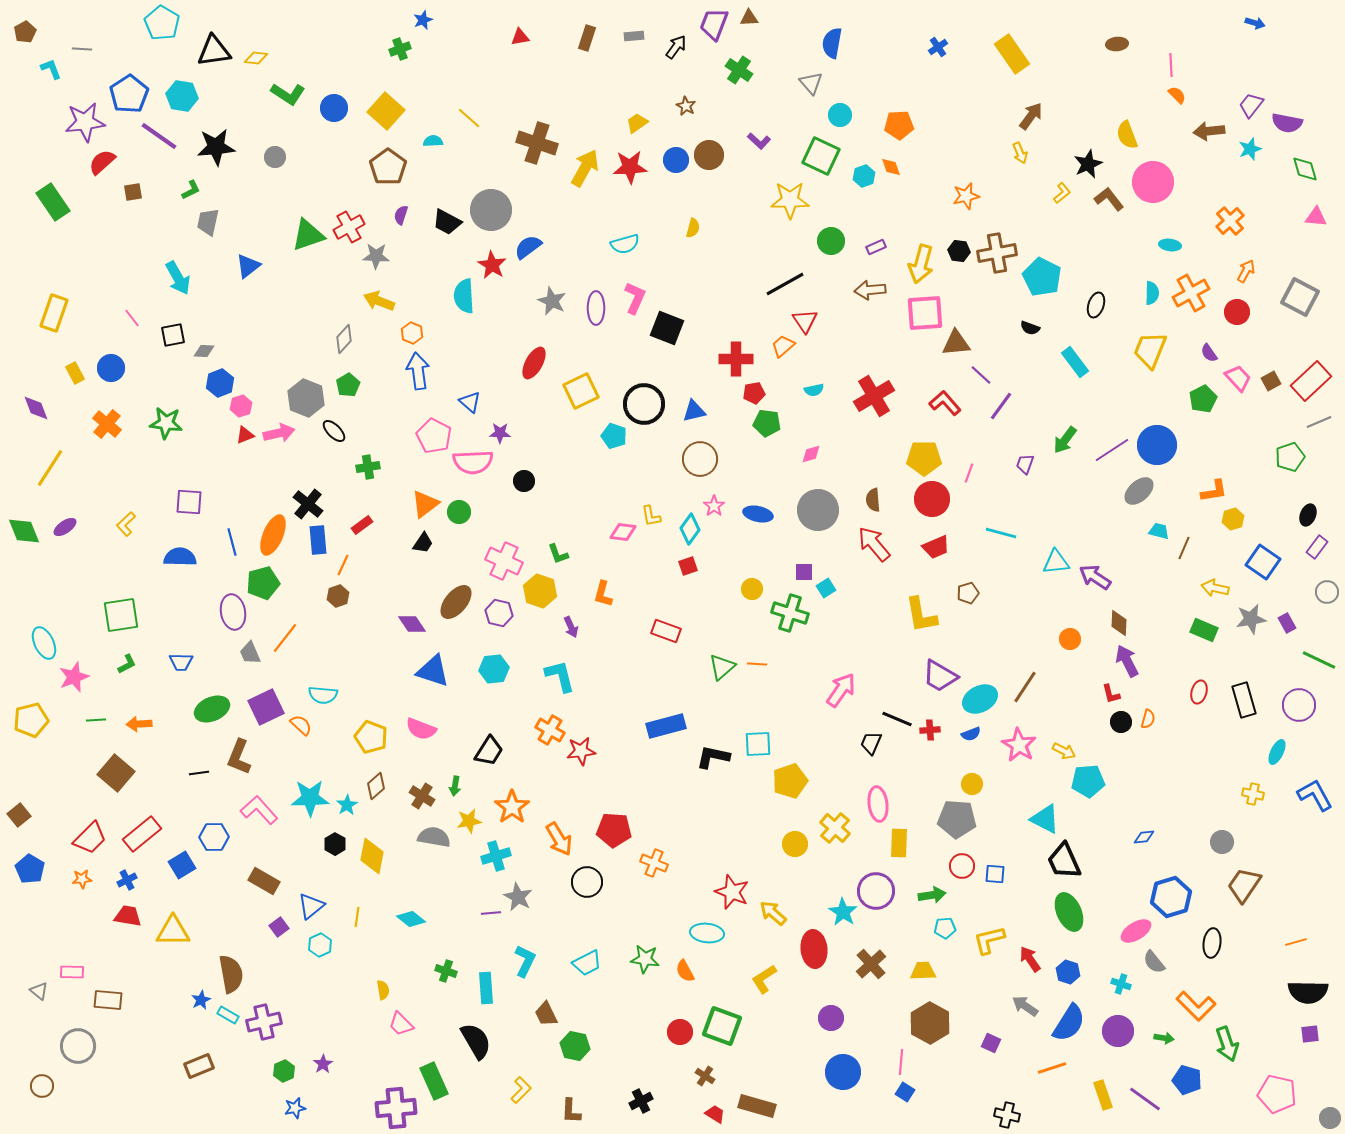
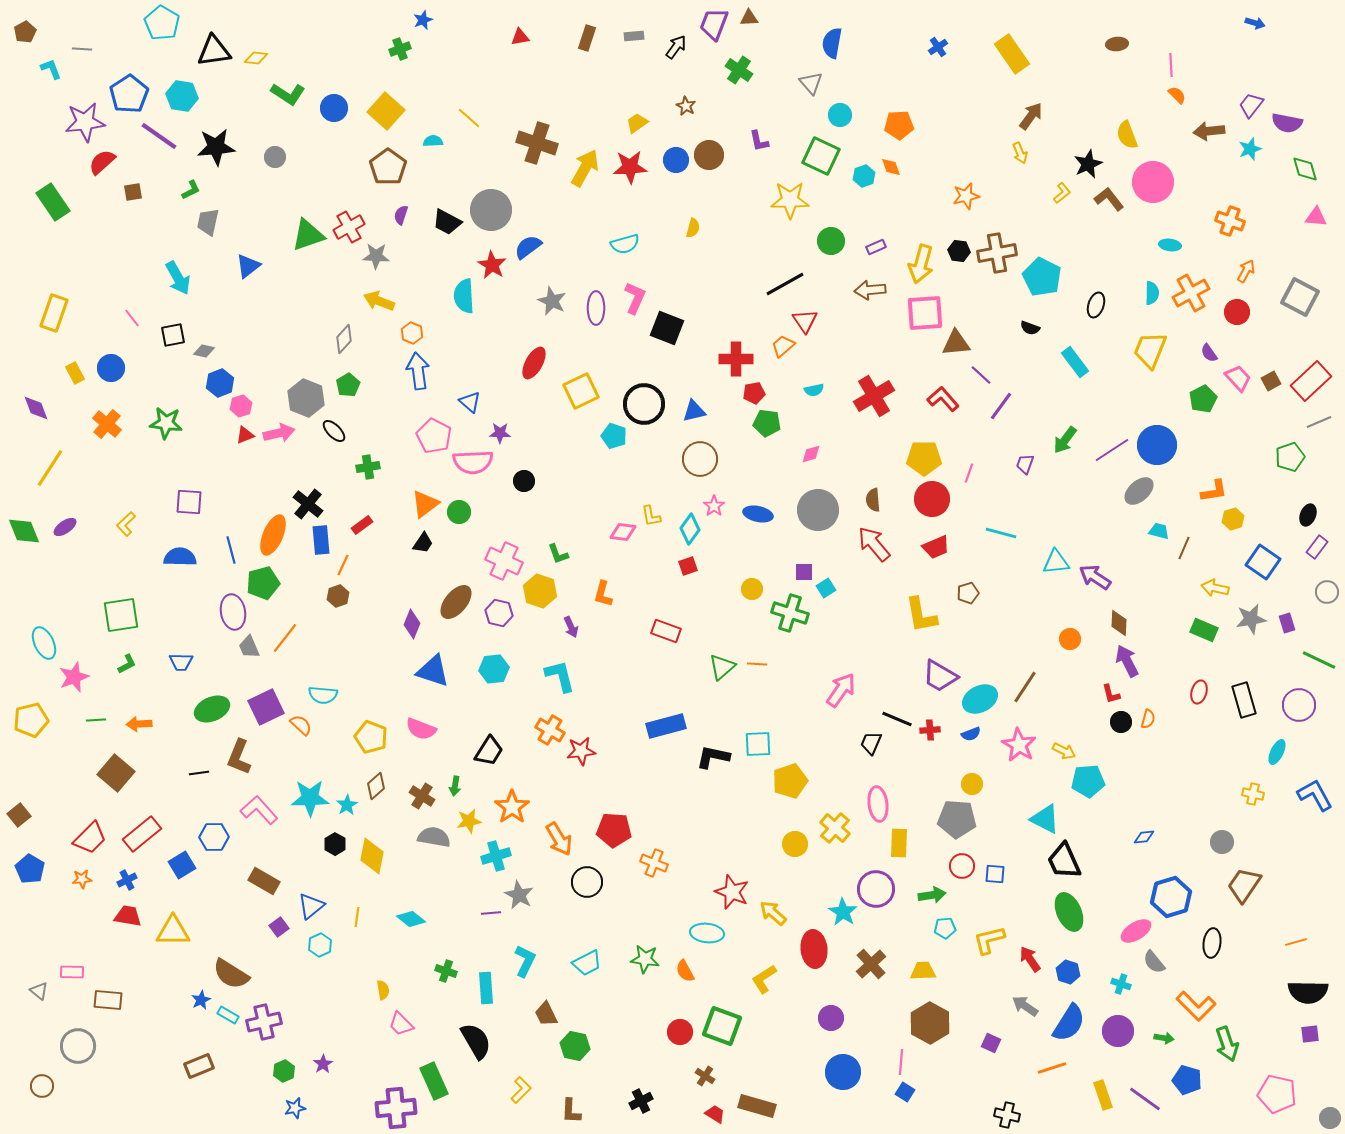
purple L-shape at (759, 141): rotated 35 degrees clockwise
orange cross at (1230, 221): rotated 28 degrees counterclockwise
gray diamond at (204, 351): rotated 10 degrees clockwise
red L-shape at (945, 403): moved 2 px left, 4 px up
blue rectangle at (318, 540): moved 3 px right
blue line at (232, 542): moved 1 px left, 8 px down
purple rectangle at (1287, 623): rotated 12 degrees clockwise
purple diamond at (412, 624): rotated 56 degrees clockwise
gray trapezoid at (250, 653): moved 1 px left, 6 px up
purple circle at (876, 891): moved 2 px up
gray star at (518, 897): moved 1 px right, 2 px up
brown semicircle at (231, 974): rotated 132 degrees clockwise
